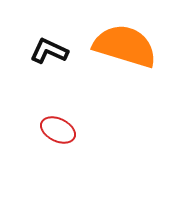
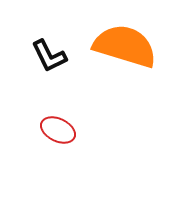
black L-shape: moved 5 px down; rotated 141 degrees counterclockwise
